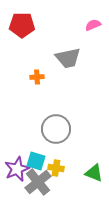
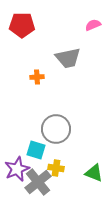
cyan square: moved 11 px up
